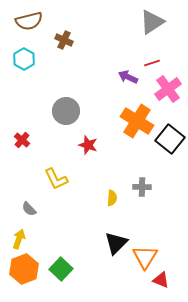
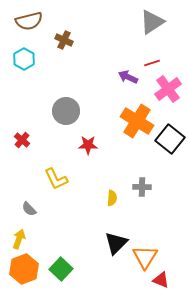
red star: rotated 18 degrees counterclockwise
